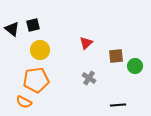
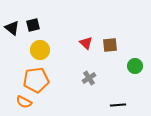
black triangle: moved 1 px up
red triangle: rotated 32 degrees counterclockwise
brown square: moved 6 px left, 11 px up
gray cross: rotated 24 degrees clockwise
